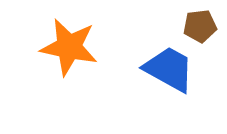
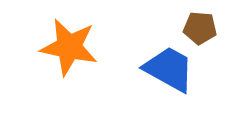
brown pentagon: moved 2 px down; rotated 12 degrees clockwise
